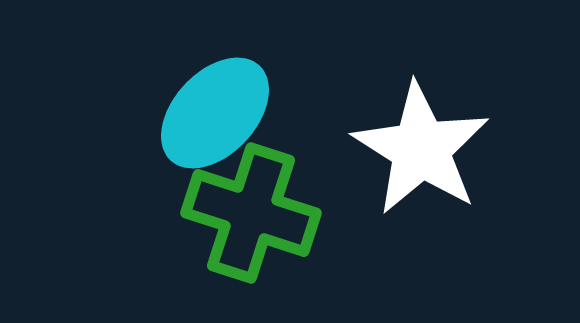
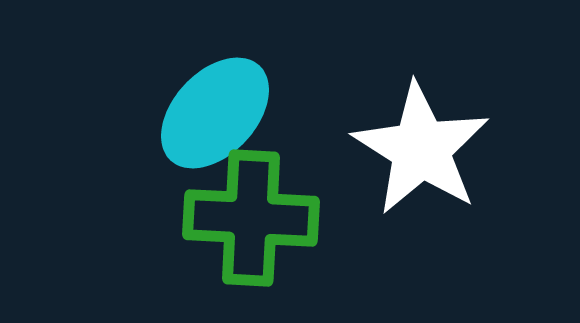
green cross: moved 5 px down; rotated 15 degrees counterclockwise
